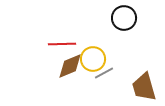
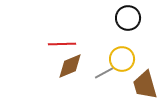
black circle: moved 4 px right
yellow circle: moved 29 px right
brown trapezoid: moved 1 px right, 2 px up
